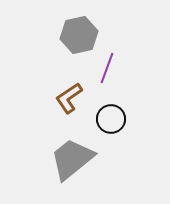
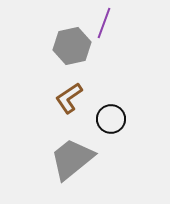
gray hexagon: moved 7 px left, 11 px down
purple line: moved 3 px left, 45 px up
